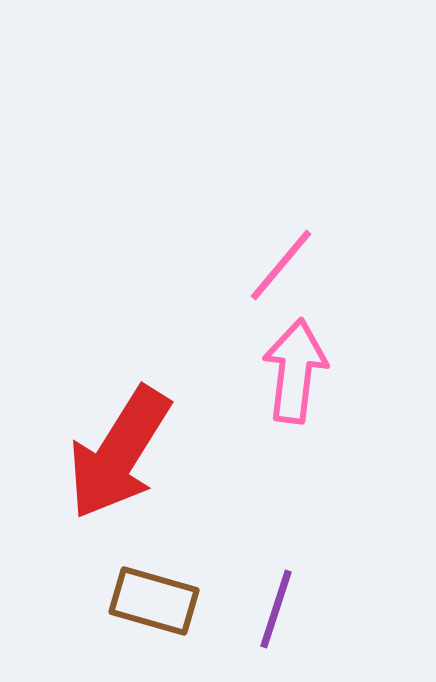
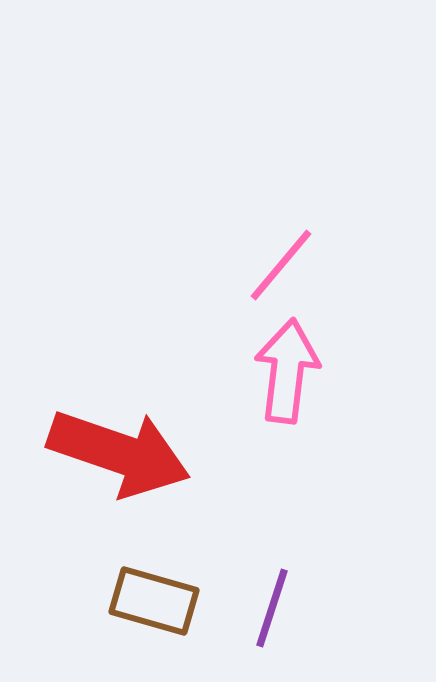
pink arrow: moved 8 px left
red arrow: rotated 103 degrees counterclockwise
purple line: moved 4 px left, 1 px up
